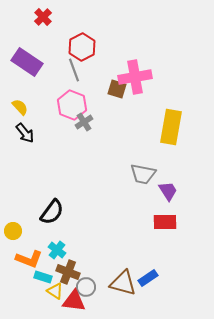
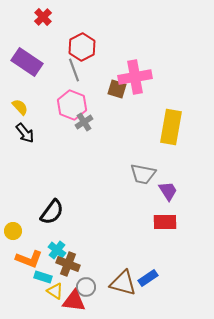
brown cross: moved 8 px up
